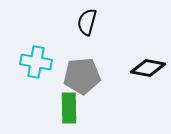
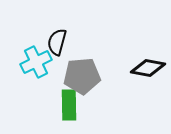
black semicircle: moved 30 px left, 20 px down
cyan cross: rotated 36 degrees counterclockwise
green rectangle: moved 3 px up
